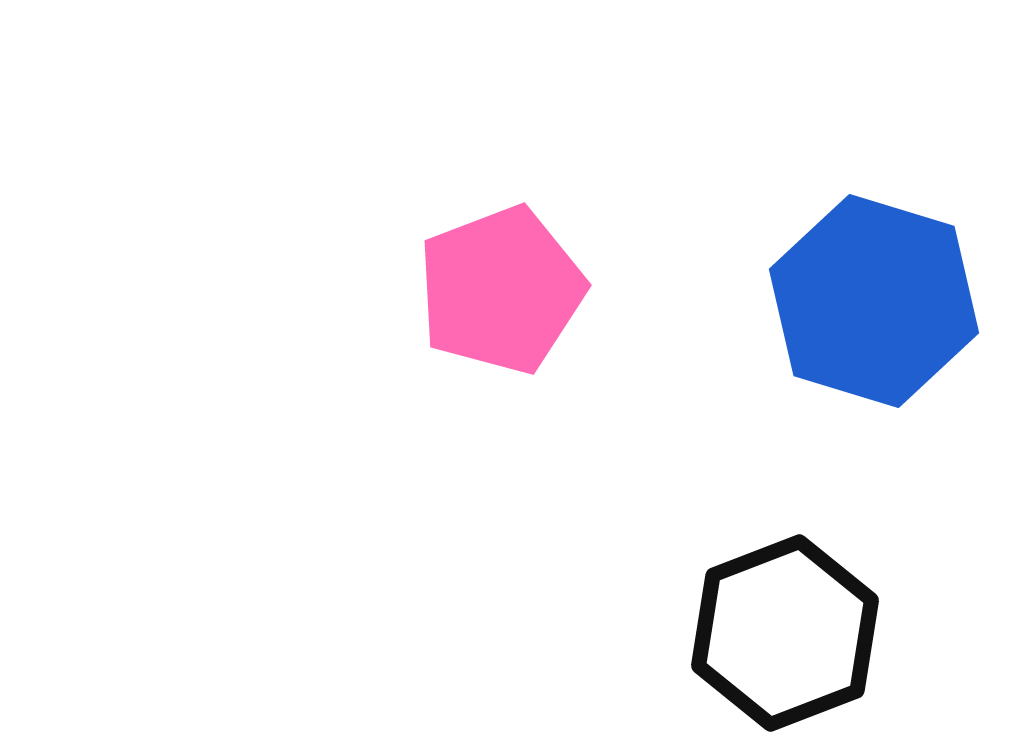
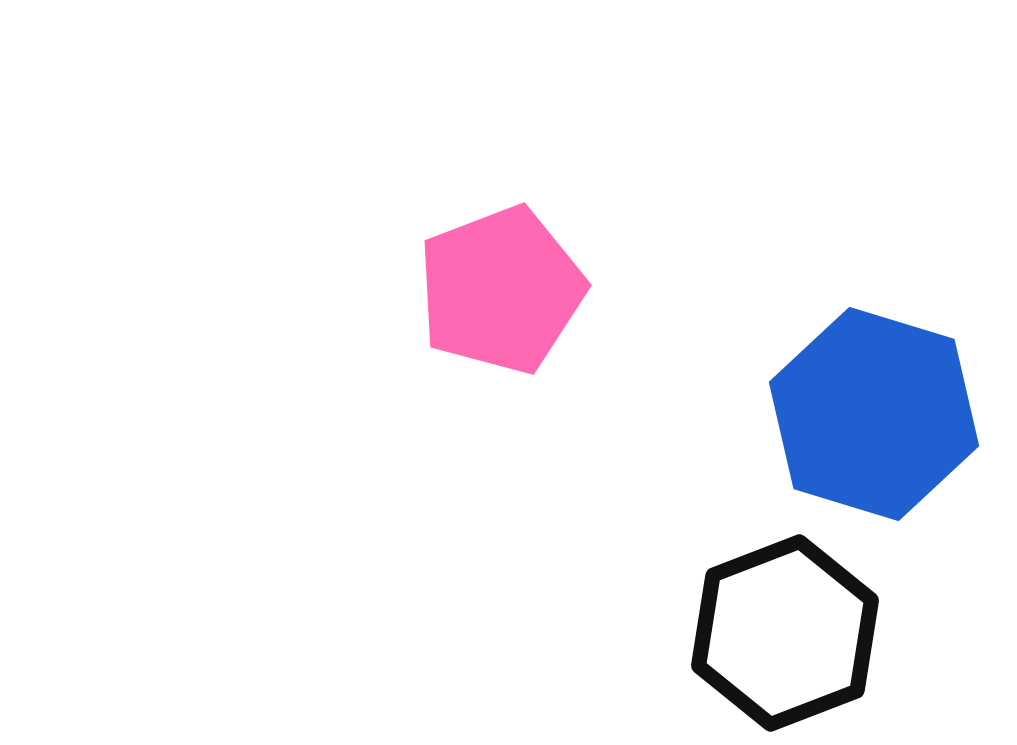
blue hexagon: moved 113 px down
